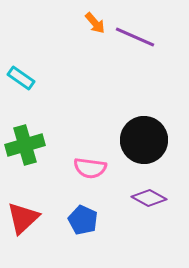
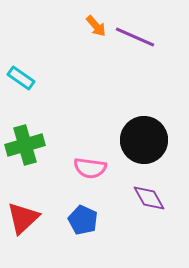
orange arrow: moved 1 px right, 3 px down
purple diamond: rotated 32 degrees clockwise
